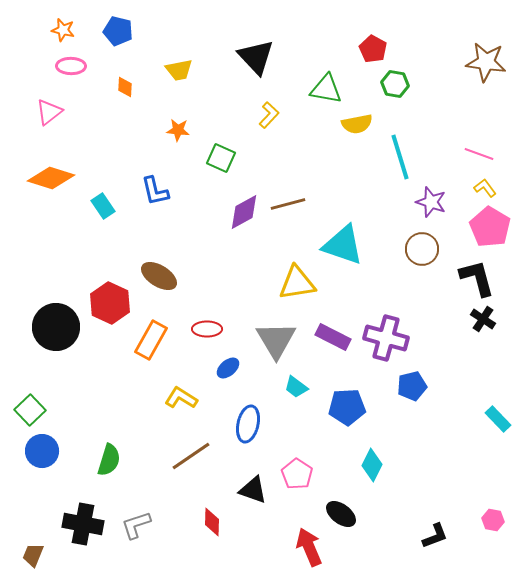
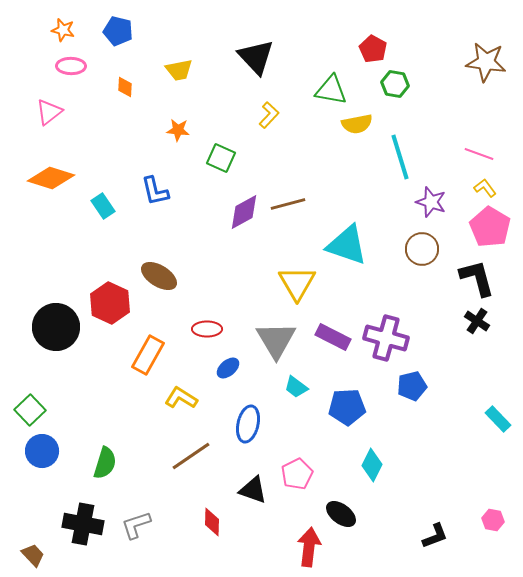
green triangle at (326, 89): moved 5 px right, 1 px down
cyan triangle at (343, 245): moved 4 px right
yellow triangle at (297, 283): rotated 51 degrees counterclockwise
black cross at (483, 319): moved 6 px left, 2 px down
orange rectangle at (151, 340): moved 3 px left, 15 px down
green semicircle at (109, 460): moved 4 px left, 3 px down
pink pentagon at (297, 474): rotated 12 degrees clockwise
red arrow at (309, 547): rotated 30 degrees clockwise
brown trapezoid at (33, 555): rotated 115 degrees clockwise
